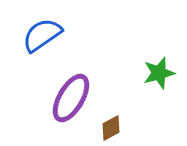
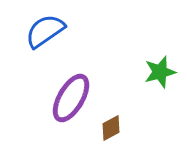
blue semicircle: moved 3 px right, 4 px up
green star: moved 1 px right, 1 px up
